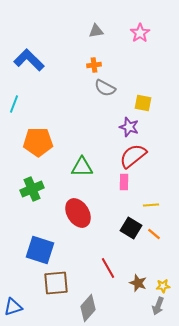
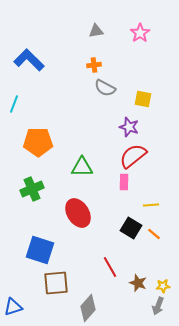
yellow square: moved 4 px up
red line: moved 2 px right, 1 px up
